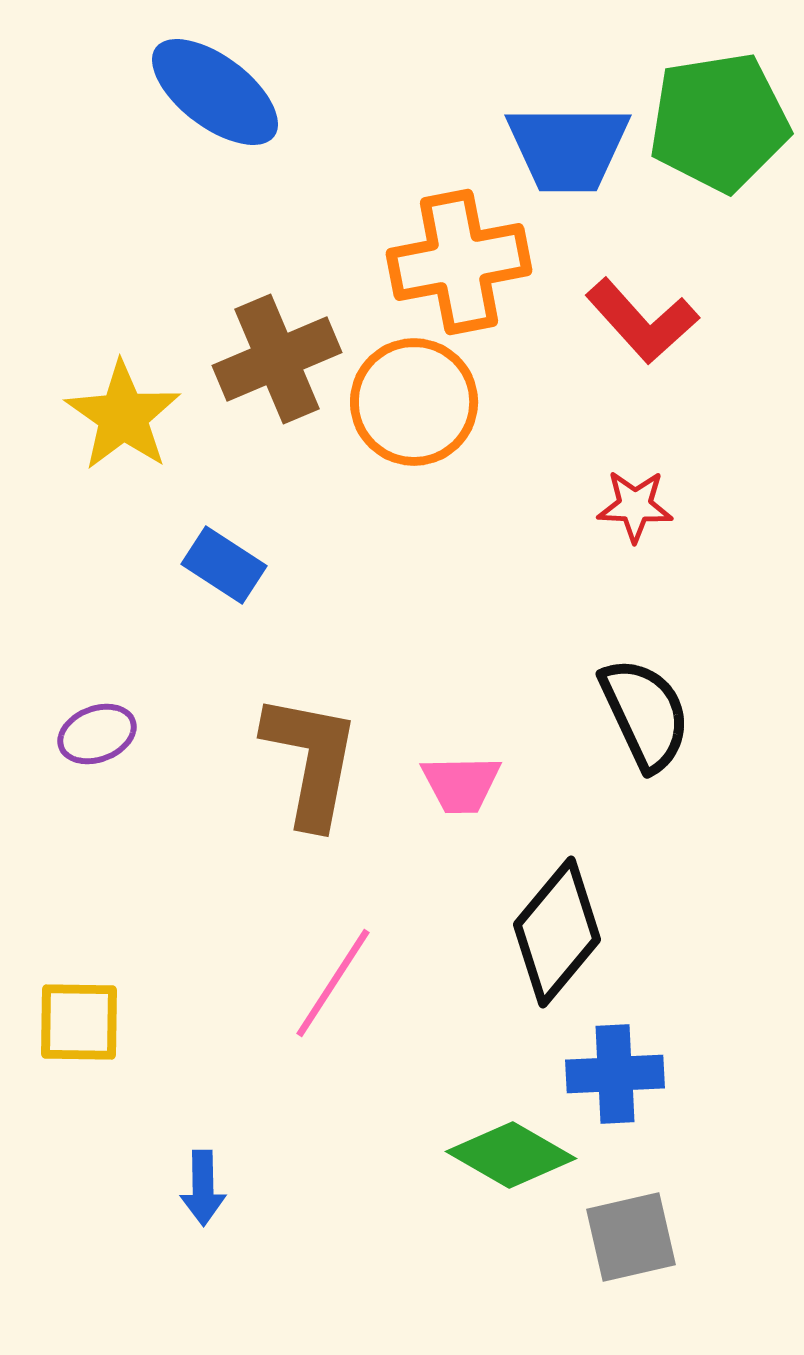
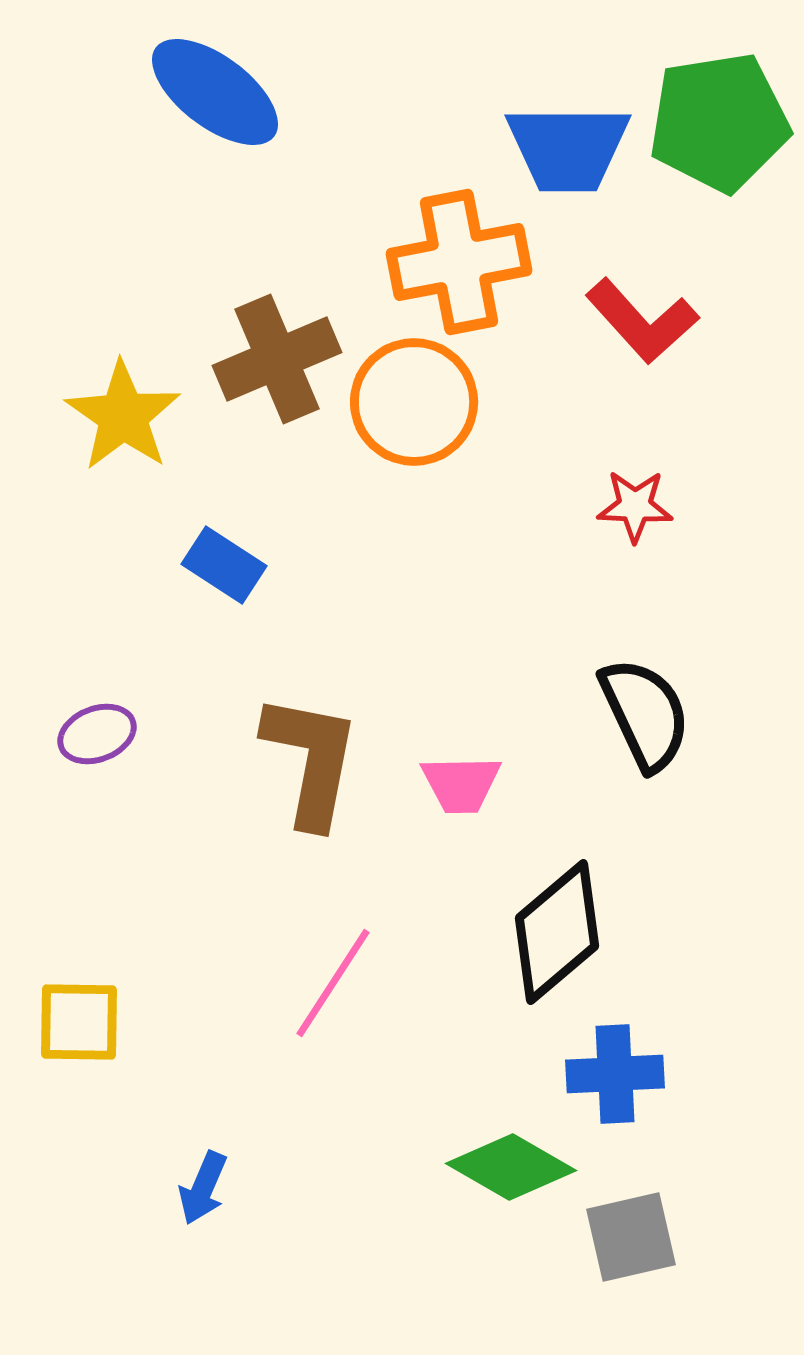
black diamond: rotated 10 degrees clockwise
green diamond: moved 12 px down
blue arrow: rotated 24 degrees clockwise
